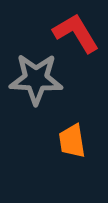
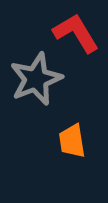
gray star: rotated 24 degrees counterclockwise
